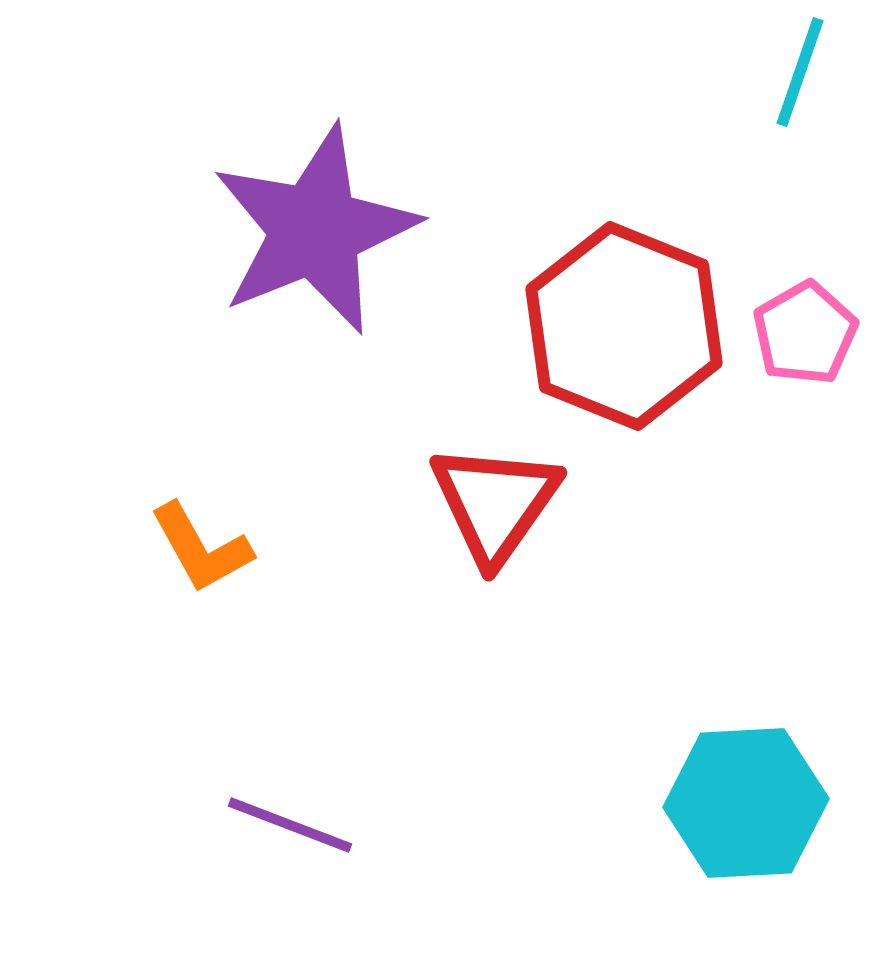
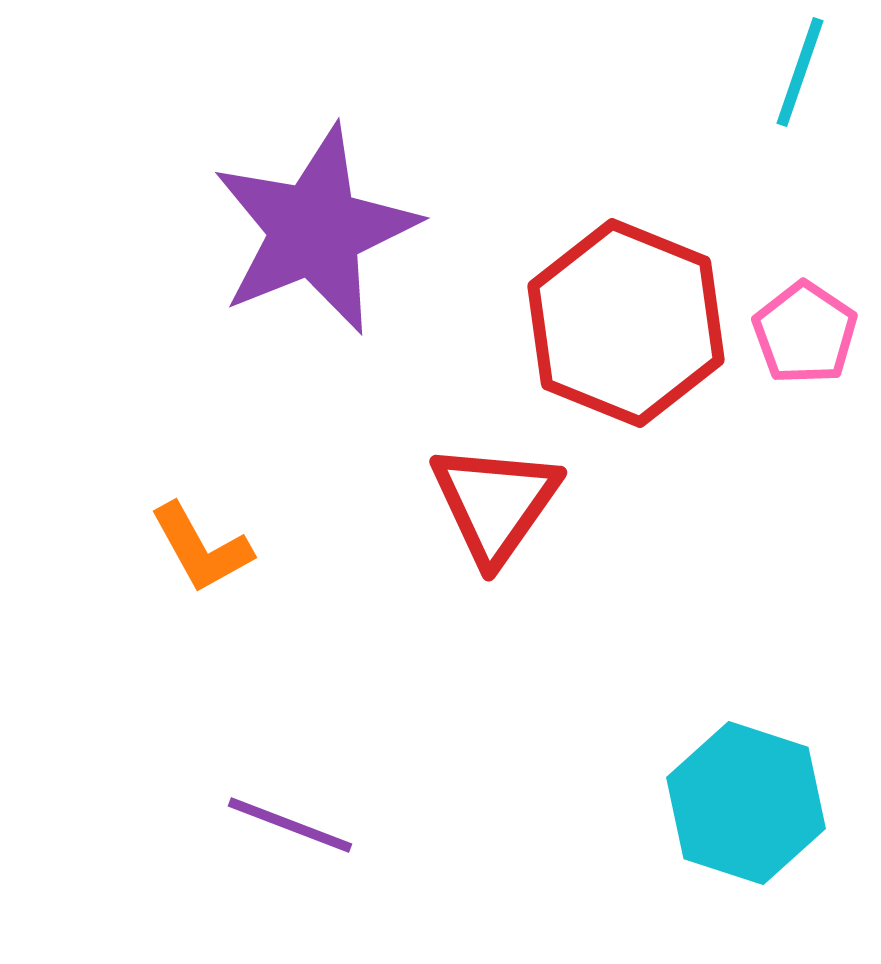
red hexagon: moved 2 px right, 3 px up
pink pentagon: rotated 8 degrees counterclockwise
cyan hexagon: rotated 21 degrees clockwise
